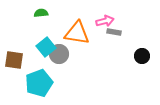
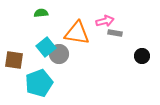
gray rectangle: moved 1 px right, 1 px down
